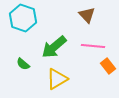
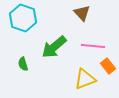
brown triangle: moved 5 px left, 2 px up
green semicircle: rotated 32 degrees clockwise
yellow triangle: moved 28 px right; rotated 10 degrees clockwise
